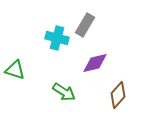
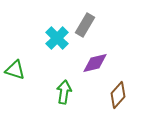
cyan cross: rotated 30 degrees clockwise
green arrow: rotated 115 degrees counterclockwise
